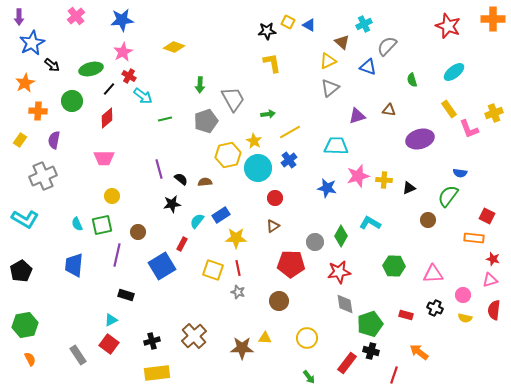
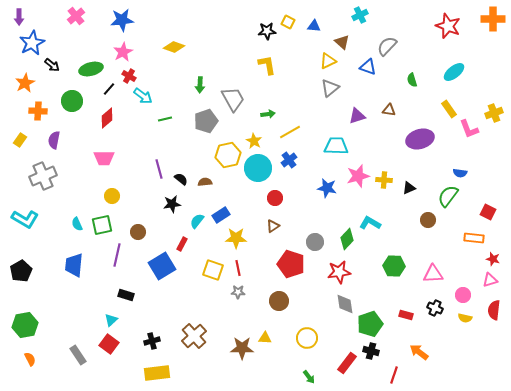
cyan cross at (364, 24): moved 4 px left, 9 px up
blue triangle at (309, 25): moved 5 px right, 1 px down; rotated 24 degrees counterclockwise
yellow L-shape at (272, 63): moved 5 px left, 2 px down
red square at (487, 216): moved 1 px right, 4 px up
green diamond at (341, 236): moved 6 px right, 3 px down; rotated 15 degrees clockwise
red pentagon at (291, 264): rotated 16 degrees clockwise
gray star at (238, 292): rotated 16 degrees counterclockwise
cyan triangle at (111, 320): rotated 16 degrees counterclockwise
